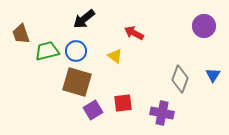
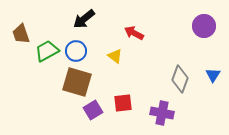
green trapezoid: rotated 15 degrees counterclockwise
